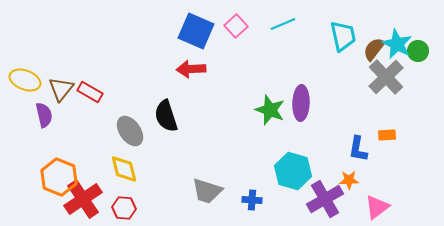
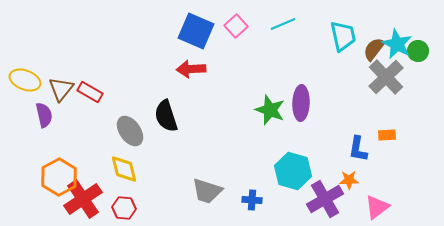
orange hexagon: rotated 9 degrees clockwise
